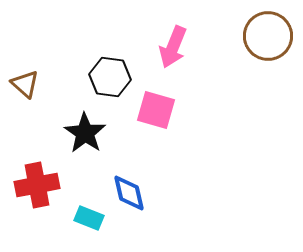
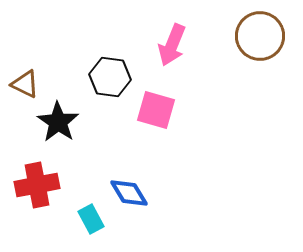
brown circle: moved 8 px left
pink arrow: moved 1 px left, 2 px up
brown triangle: rotated 16 degrees counterclockwise
black star: moved 27 px left, 11 px up
blue diamond: rotated 18 degrees counterclockwise
cyan rectangle: moved 2 px right, 1 px down; rotated 40 degrees clockwise
